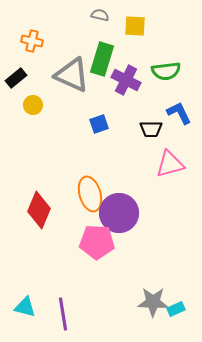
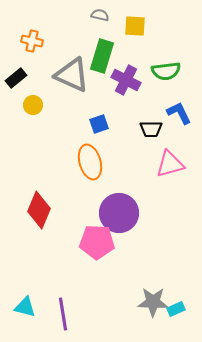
green rectangle: moved 3 px up
orange ellipse: moved 32 px up
